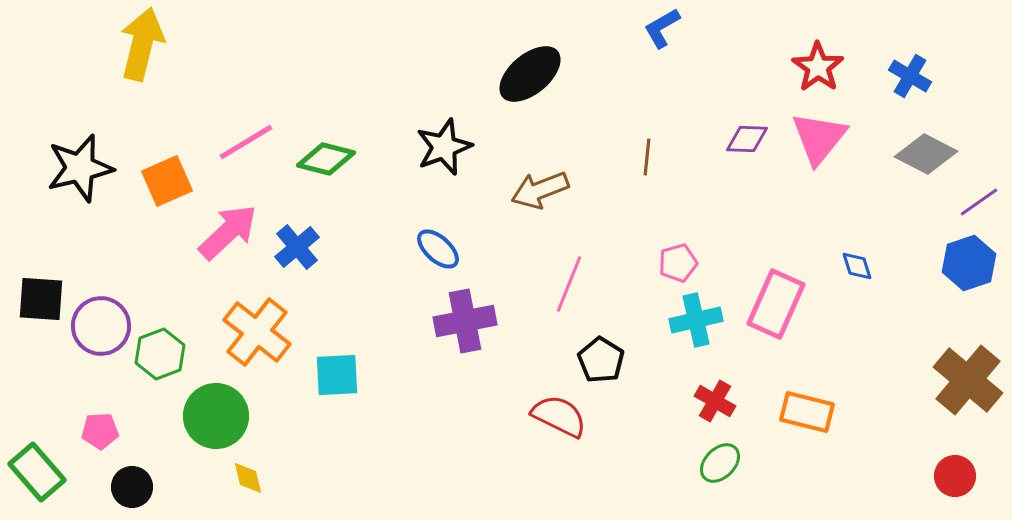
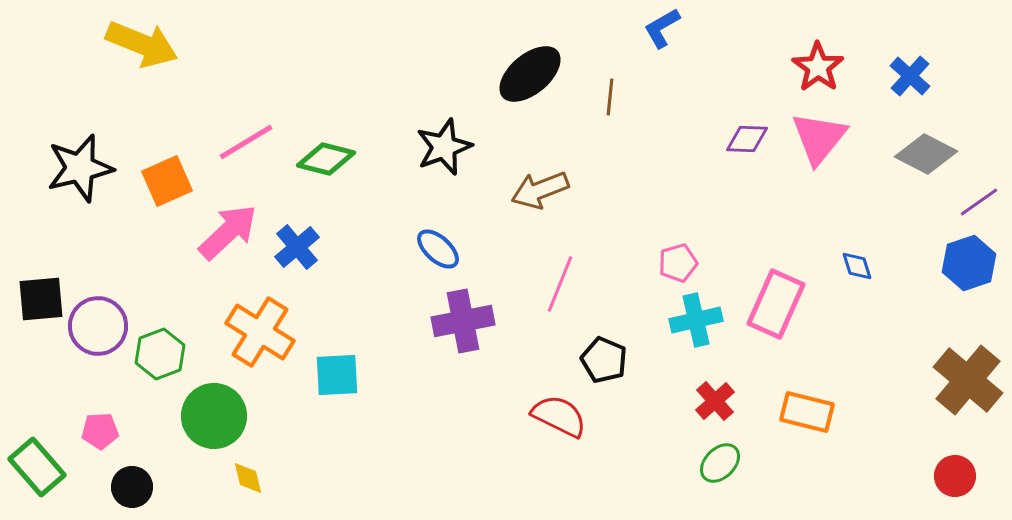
yellow arrow at (142, 44): rotated 98 degrees clockwise
blue cross at (910, 76): rotated 12 degrees clockwise
brown line at (647, 157): moved 37 px left, 60 px up
pink line at (569, 284): moved 9 px left
black square at (41, 299): rotated 9 degrees counterclockwise
purple cross at (465, 321): moved 2 px left
purple circle at (101, 326): moved 3 px left
orange cross at (257, 332): moved 3 px right; rotated 6 degrees counterclockwise
black pentagon at (601, 360): moved 3 px right; rotated 9 degrees counterclockwise
red cross at (715, 401): rotated 18 degrees clockwise
green circle at (216, 416): moved 2 px left
green rectangle at (37, 472): moved 5 px up
